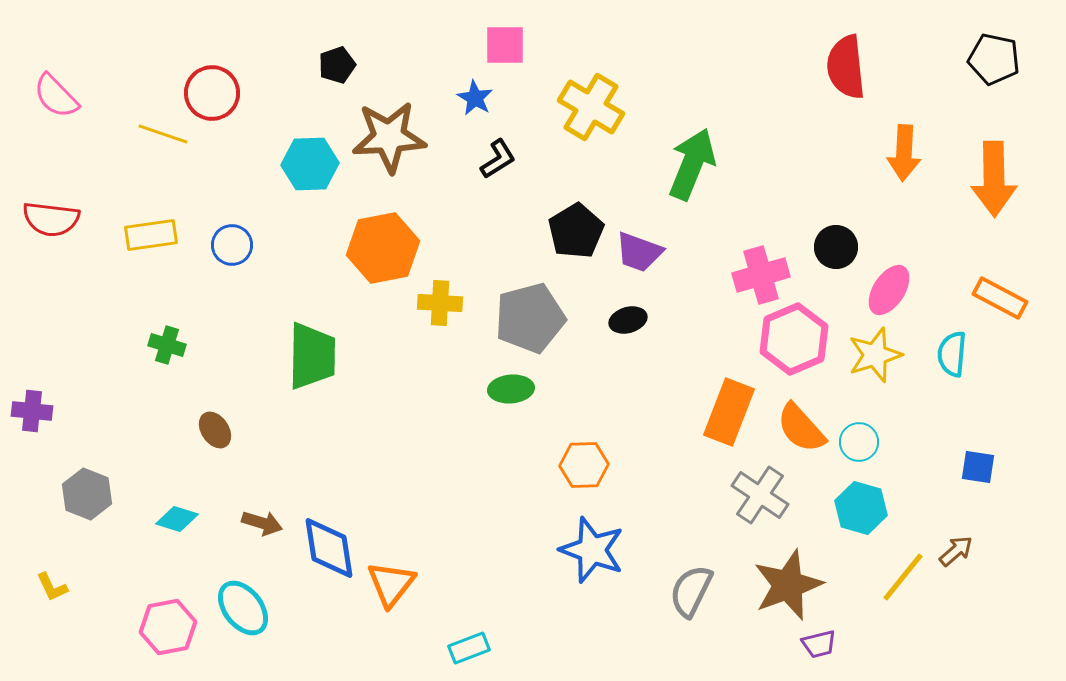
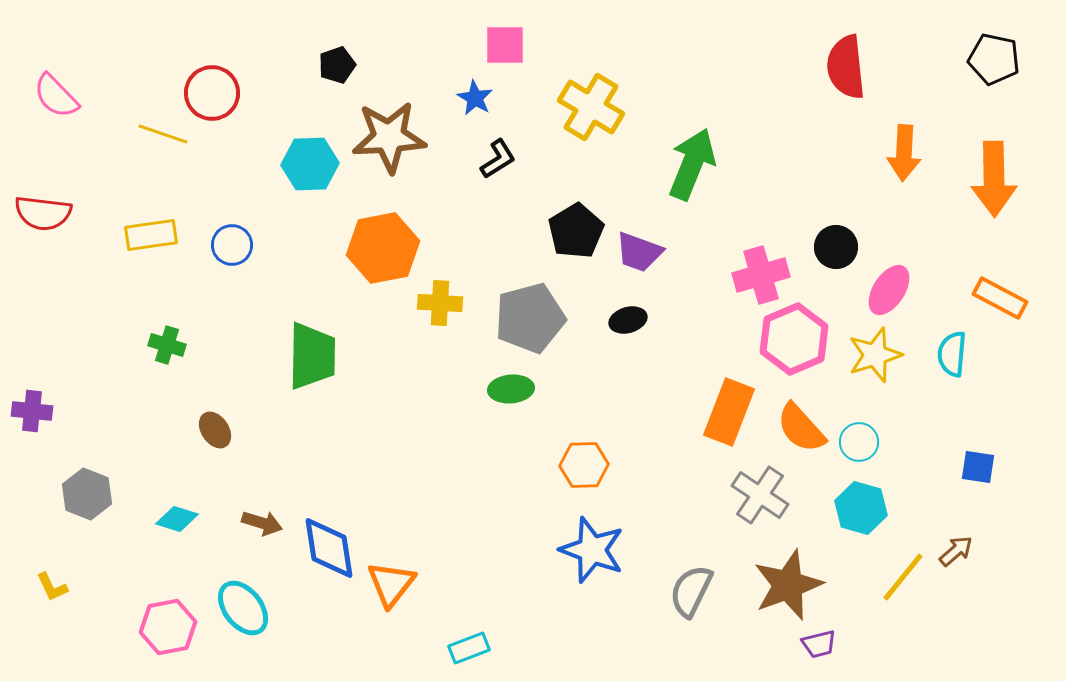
red semicircle at (51, 219): moved 8 px left, 6 px up
